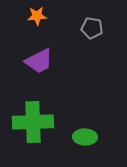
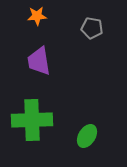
purple trapezoid: rotated 108 degrees clockwise
green cross: moved 1 px left, 2 px up
green ellipse: moved 2 px right, 1 px up; rotated 60 degrees counterclockwise
